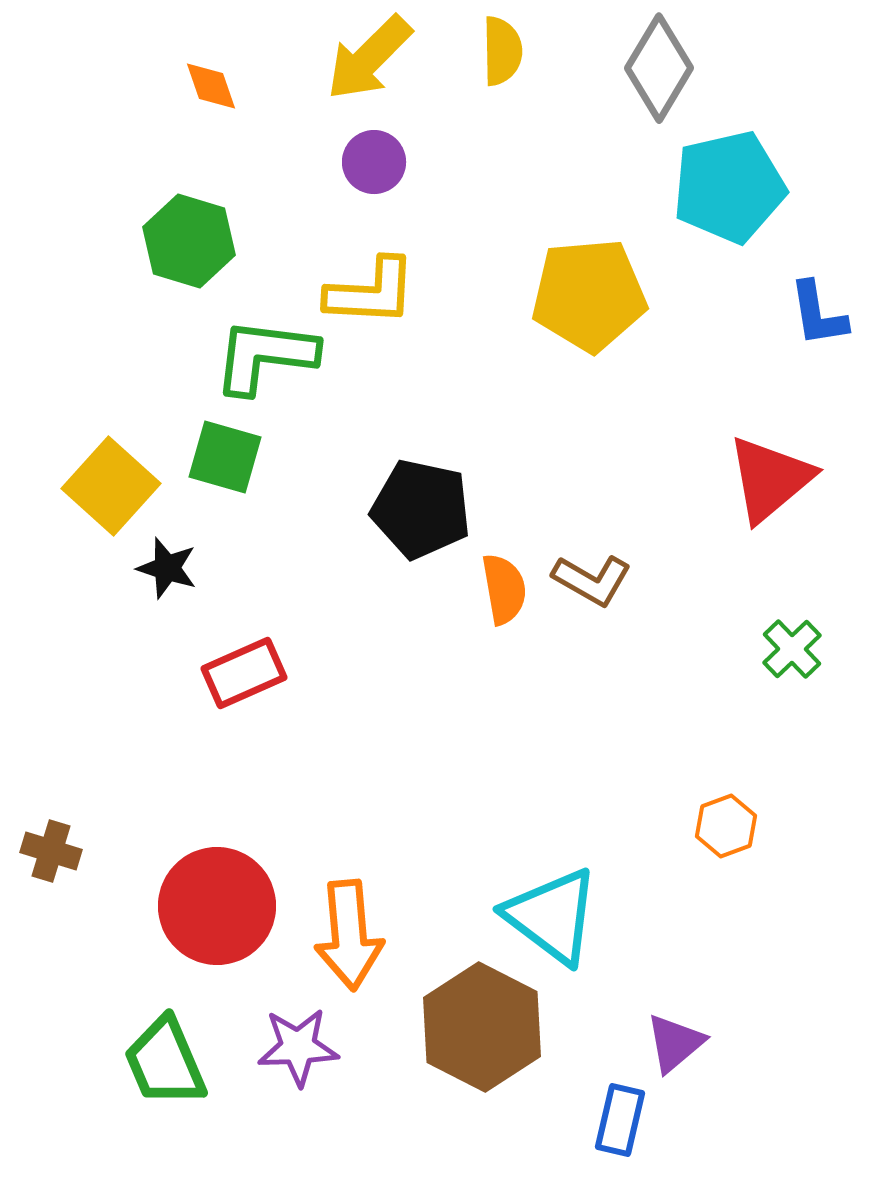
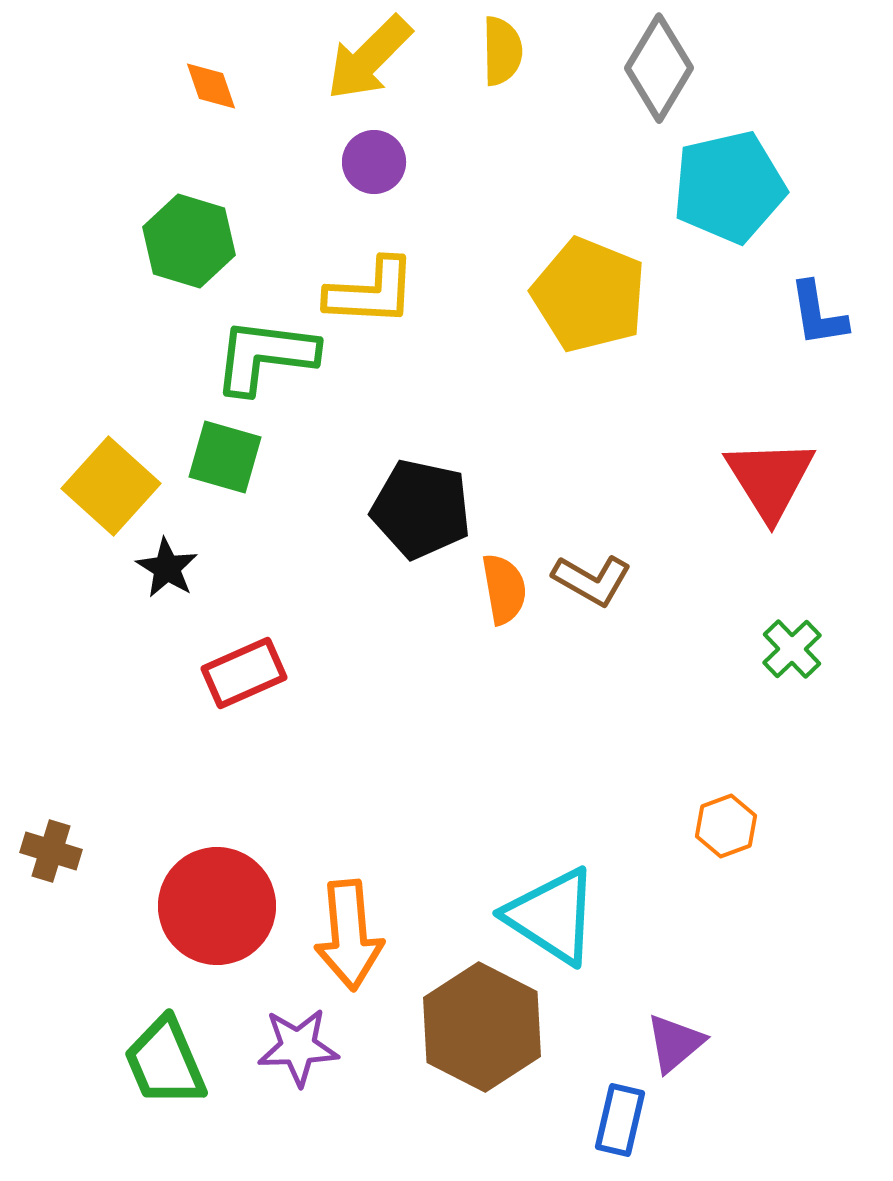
yellow pentagon: rotated 27 degrees clockwise
red triangle: rotated 22 degrees counterclockwise
black star: rotated 14 degrees clockwise
cyan triangle: rotated 4 degrees counterclockwise
